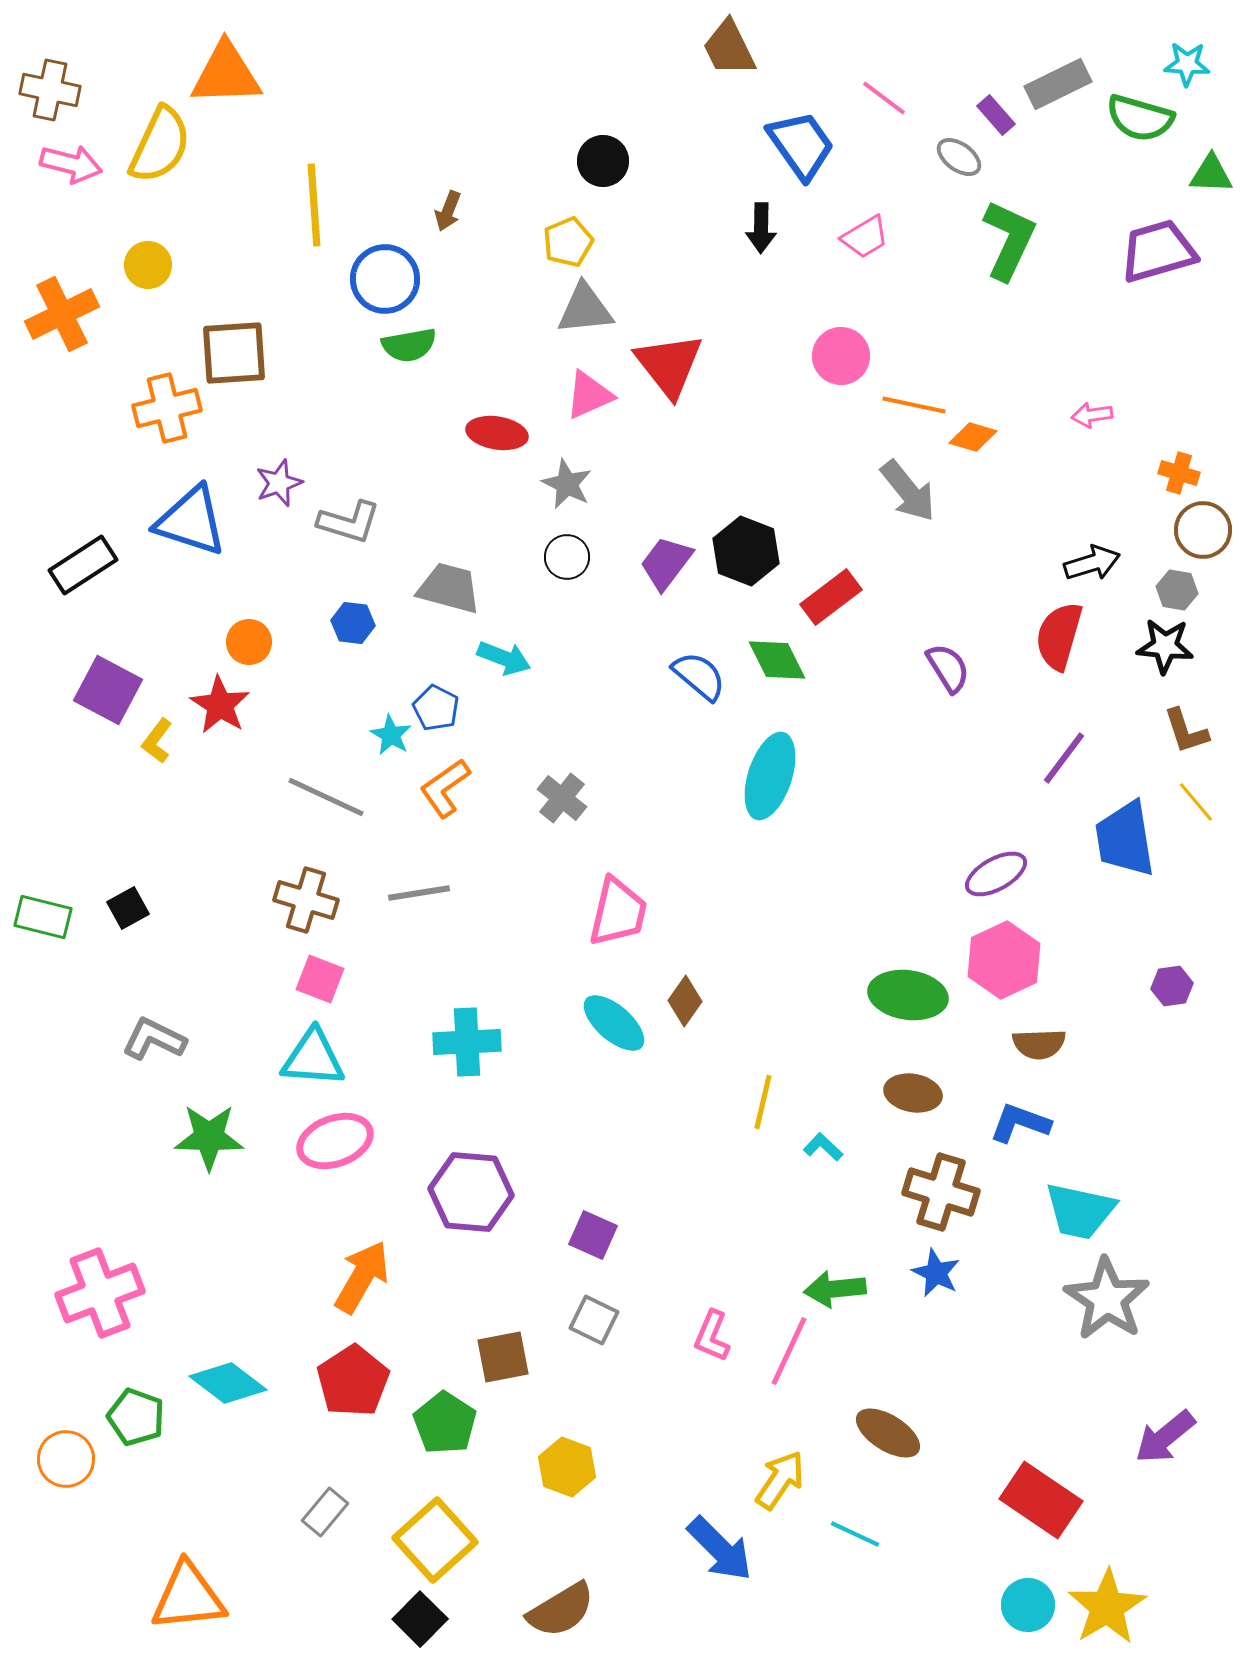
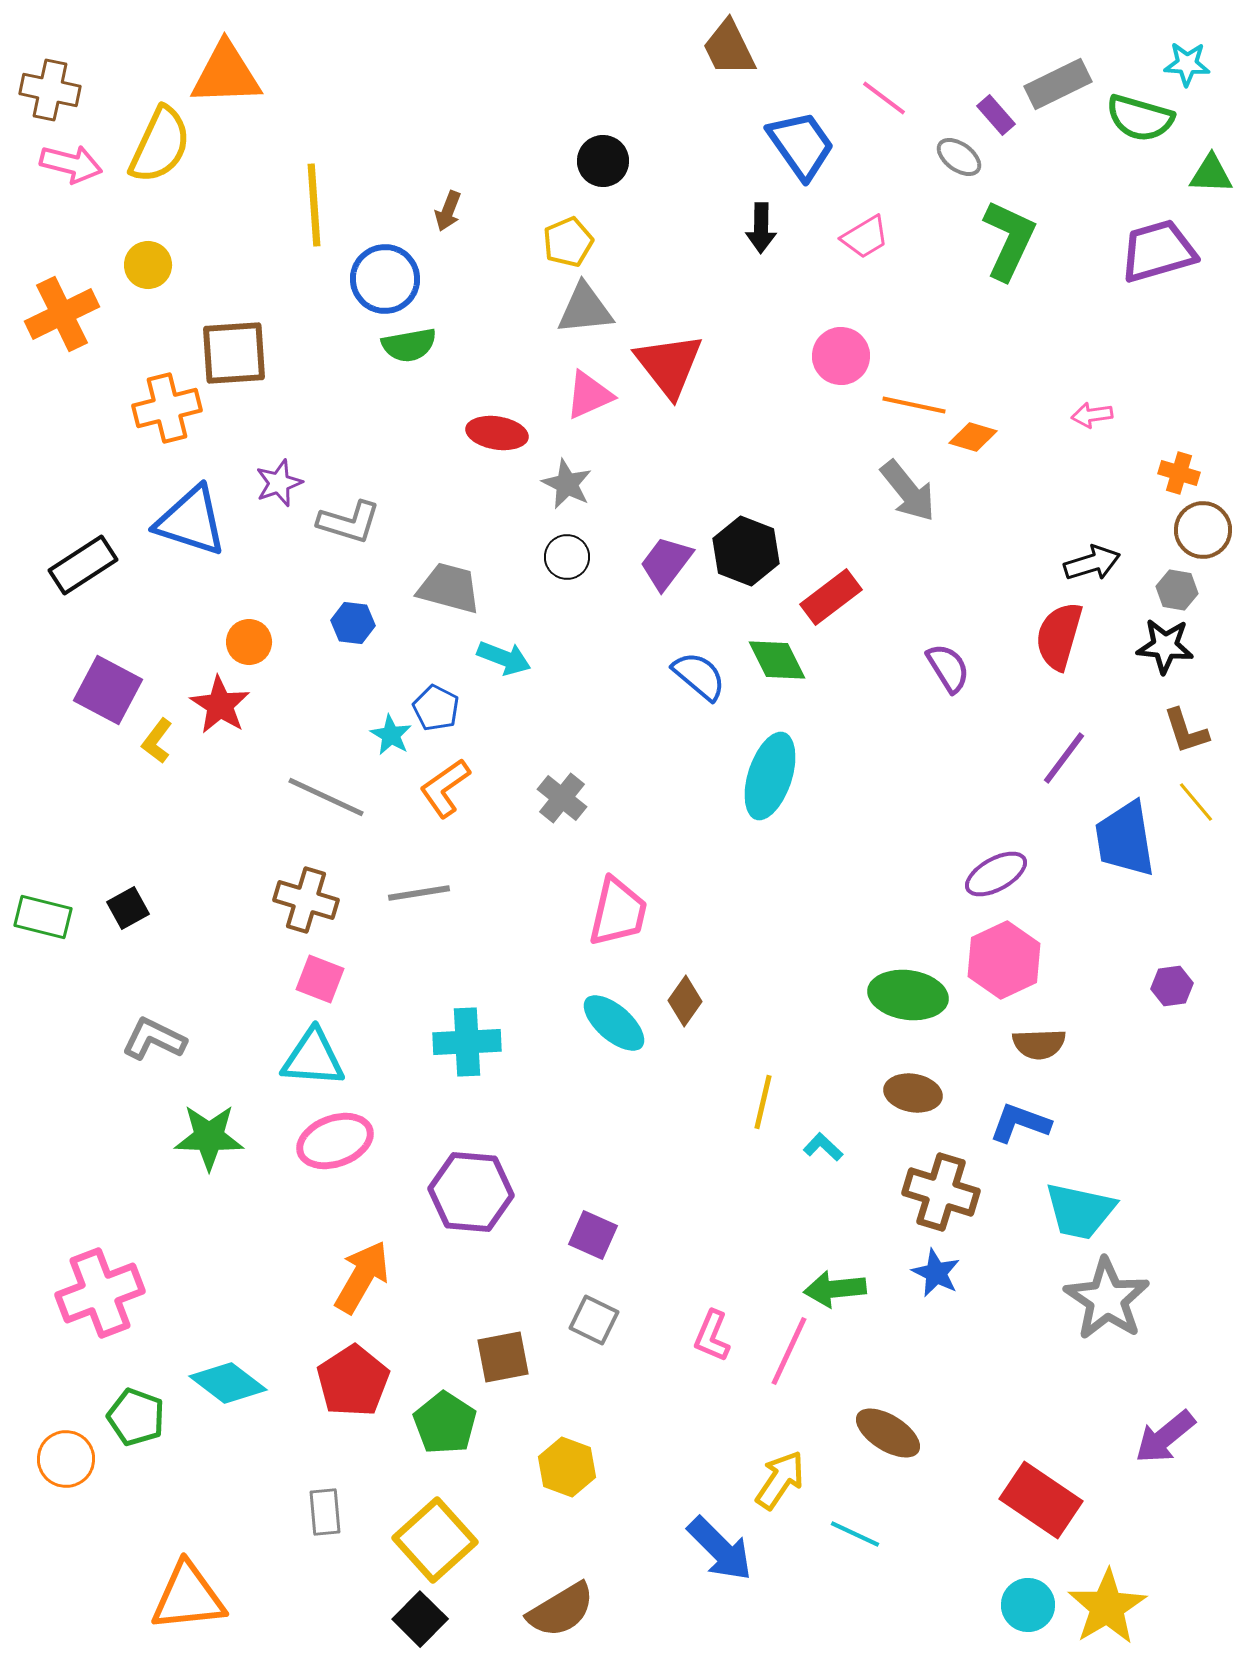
gray rectangle at (325, 1512): rotated 45 degrees counterclockwise
